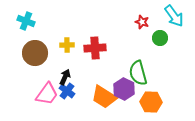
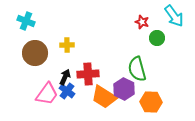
green circle: moved 3 px left
red cross: moved 7 px left, 26 px down
green semicircle: moved 1 px left, 4 px up
